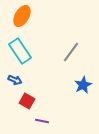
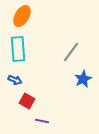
cyan rectangle: moved 2 px left, 2 px up; rotated 30 degrees clockwise
blue star: moved 6 px up
